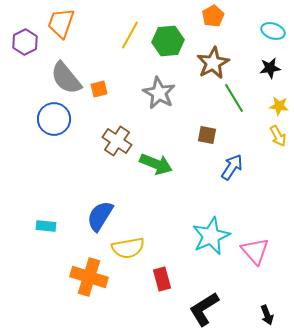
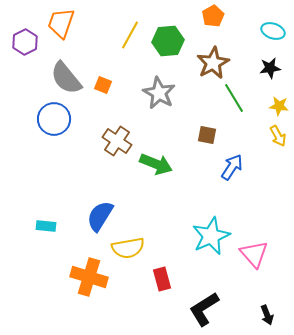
orange square: moved 4 px right, 4 px up; rotated 36 degrees clockwise
pink triangle: moved 1 px left, 3 px down
